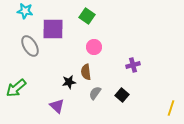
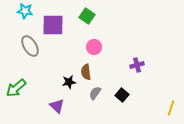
purple square: moved 4 px up
purple cross: moved 4 px right
